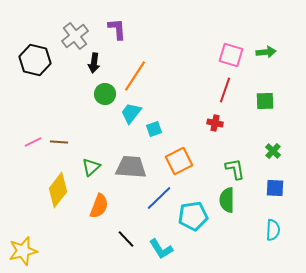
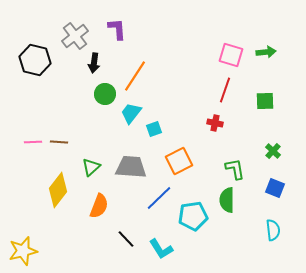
pink line: rotated 24 degrees clockwise
blue square: rotated 18 degrees clockwise
cyan semicircle: rotated 10 degrees counterclockwise
